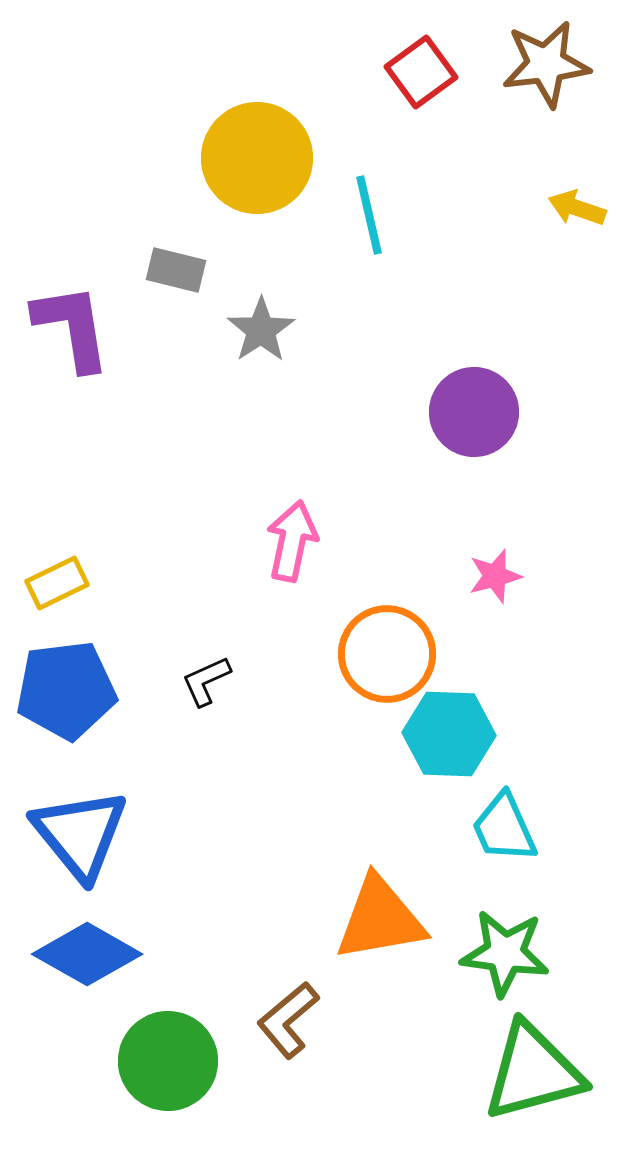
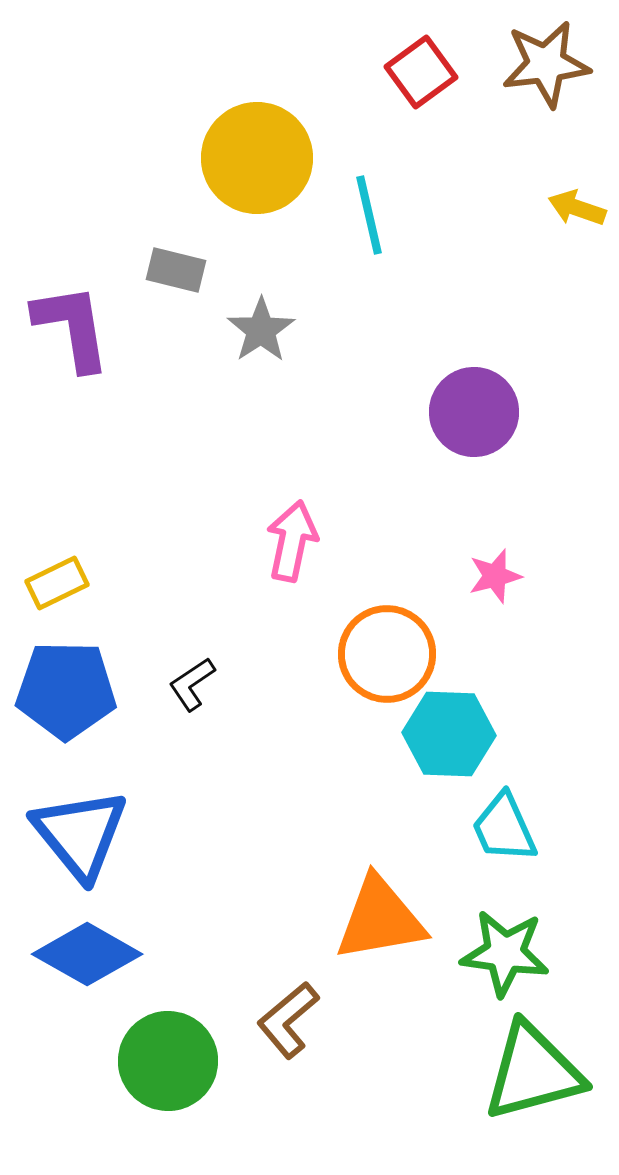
black L-shape: moved 14 px left, 3 px down; rotated 10 degrees counterclockwise
blue pentagon: rotated 8 degrees clockwise
